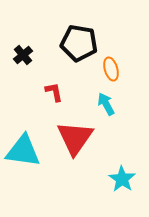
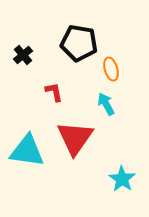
cyan triangle: moved 4 px right
